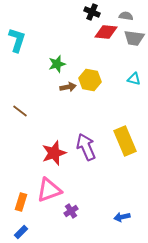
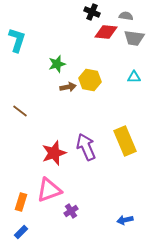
cyan triangle: moved 2 px up; rotated 16 degrees counterclockwise
blue arrow: moved 3 px right, 3 px down
